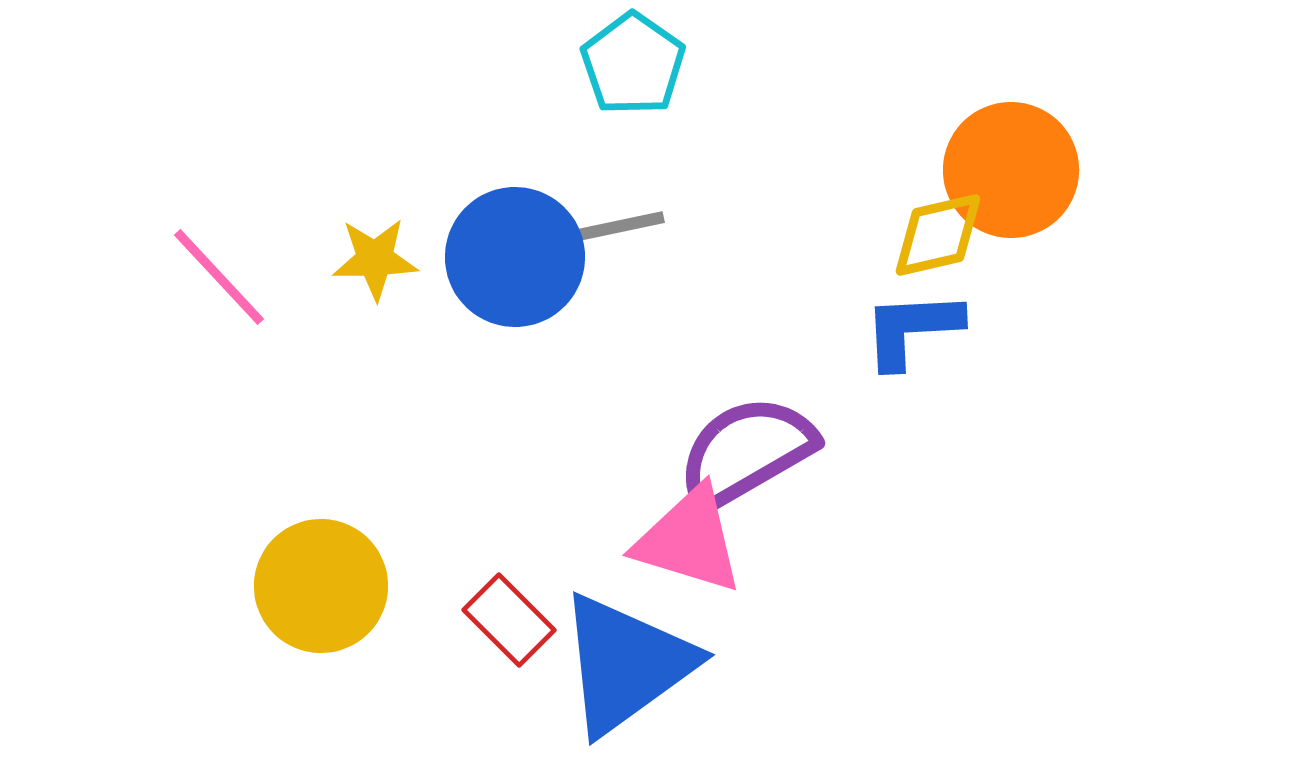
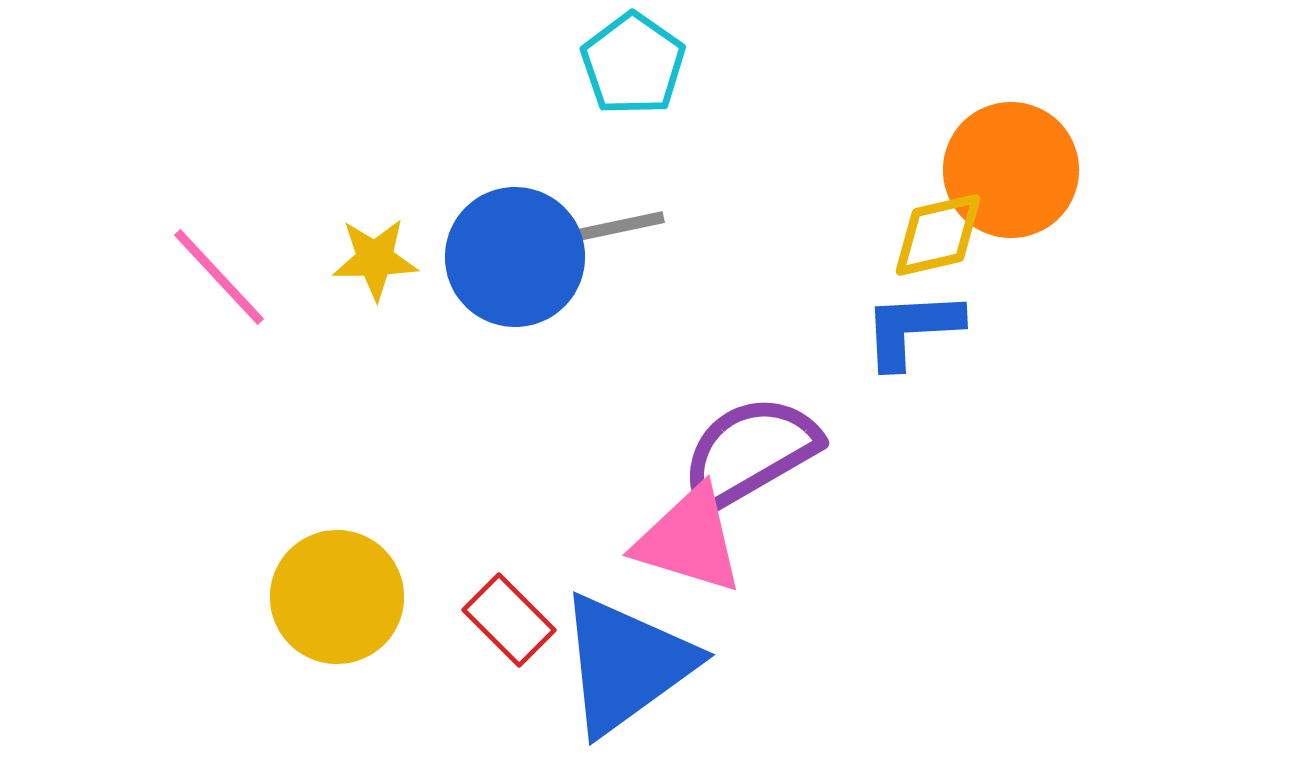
purple semicircle: moved 4 px right
yellow circle: moved 16 px right, 11 px down
